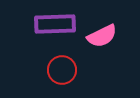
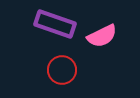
purple rectangle: rotated 21 degrees clockwise
